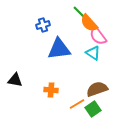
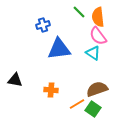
orange semicircle: moved 9 px right, 6 px up; rotated 36 degrees clockwise
green square: rotated 21 degrees counterclockwise
